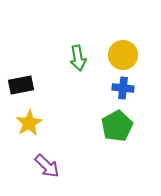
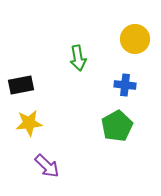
yellow circle: moved 12 px right, 16 px up
blue cross: moved 2 px right, 3 px up
yellow star: rotated 24 degrees clockwise
